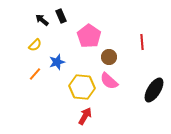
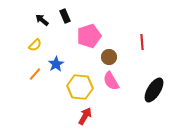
black rectangle: moved 4 px right
pink pentagon: rotated 20 degrees clockwise
blue star: moved 1 px left, 2 px down; rotated 14 degrees counterclockwise
pink semicircle: moved 2 px right; rotated 18 degrees clockwise
yellow hexagon: moved 2 px left
